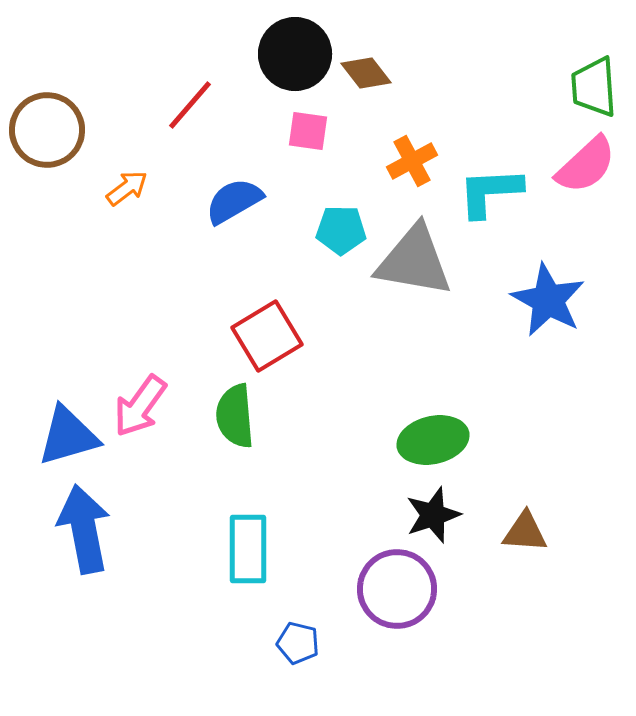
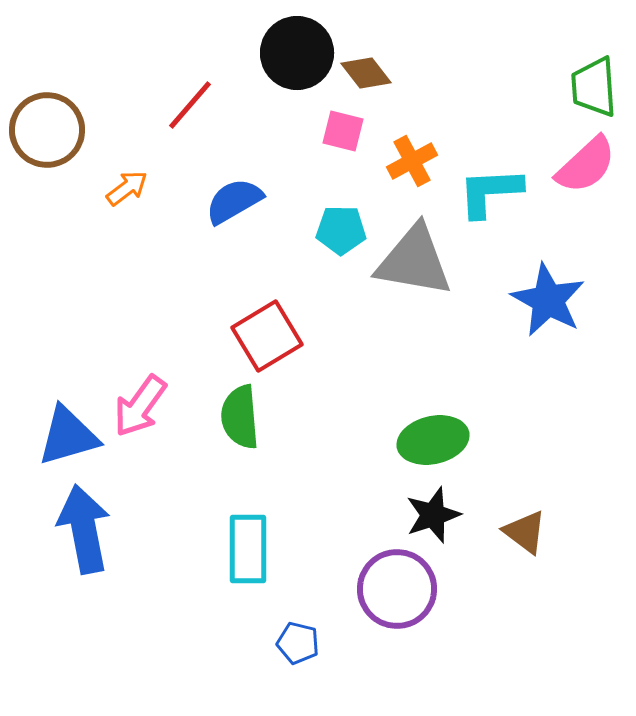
black circle: moved 2 px right, 1 px up
pink square: moved 35 px right; rotated 6 degrees clockwise
green semicircle: moved 5 px right, 1 px down
brown triangle: rotated 33 degrees clockwise
